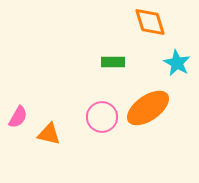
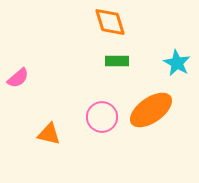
orange diamond: moved 40 px left
green rectangle: moved 4 px right, 1 px up
orange ellipse: moved 3 px right, 2 px down
pink semicircle: moved 39 px up; rotated 20 degrees clockwise
